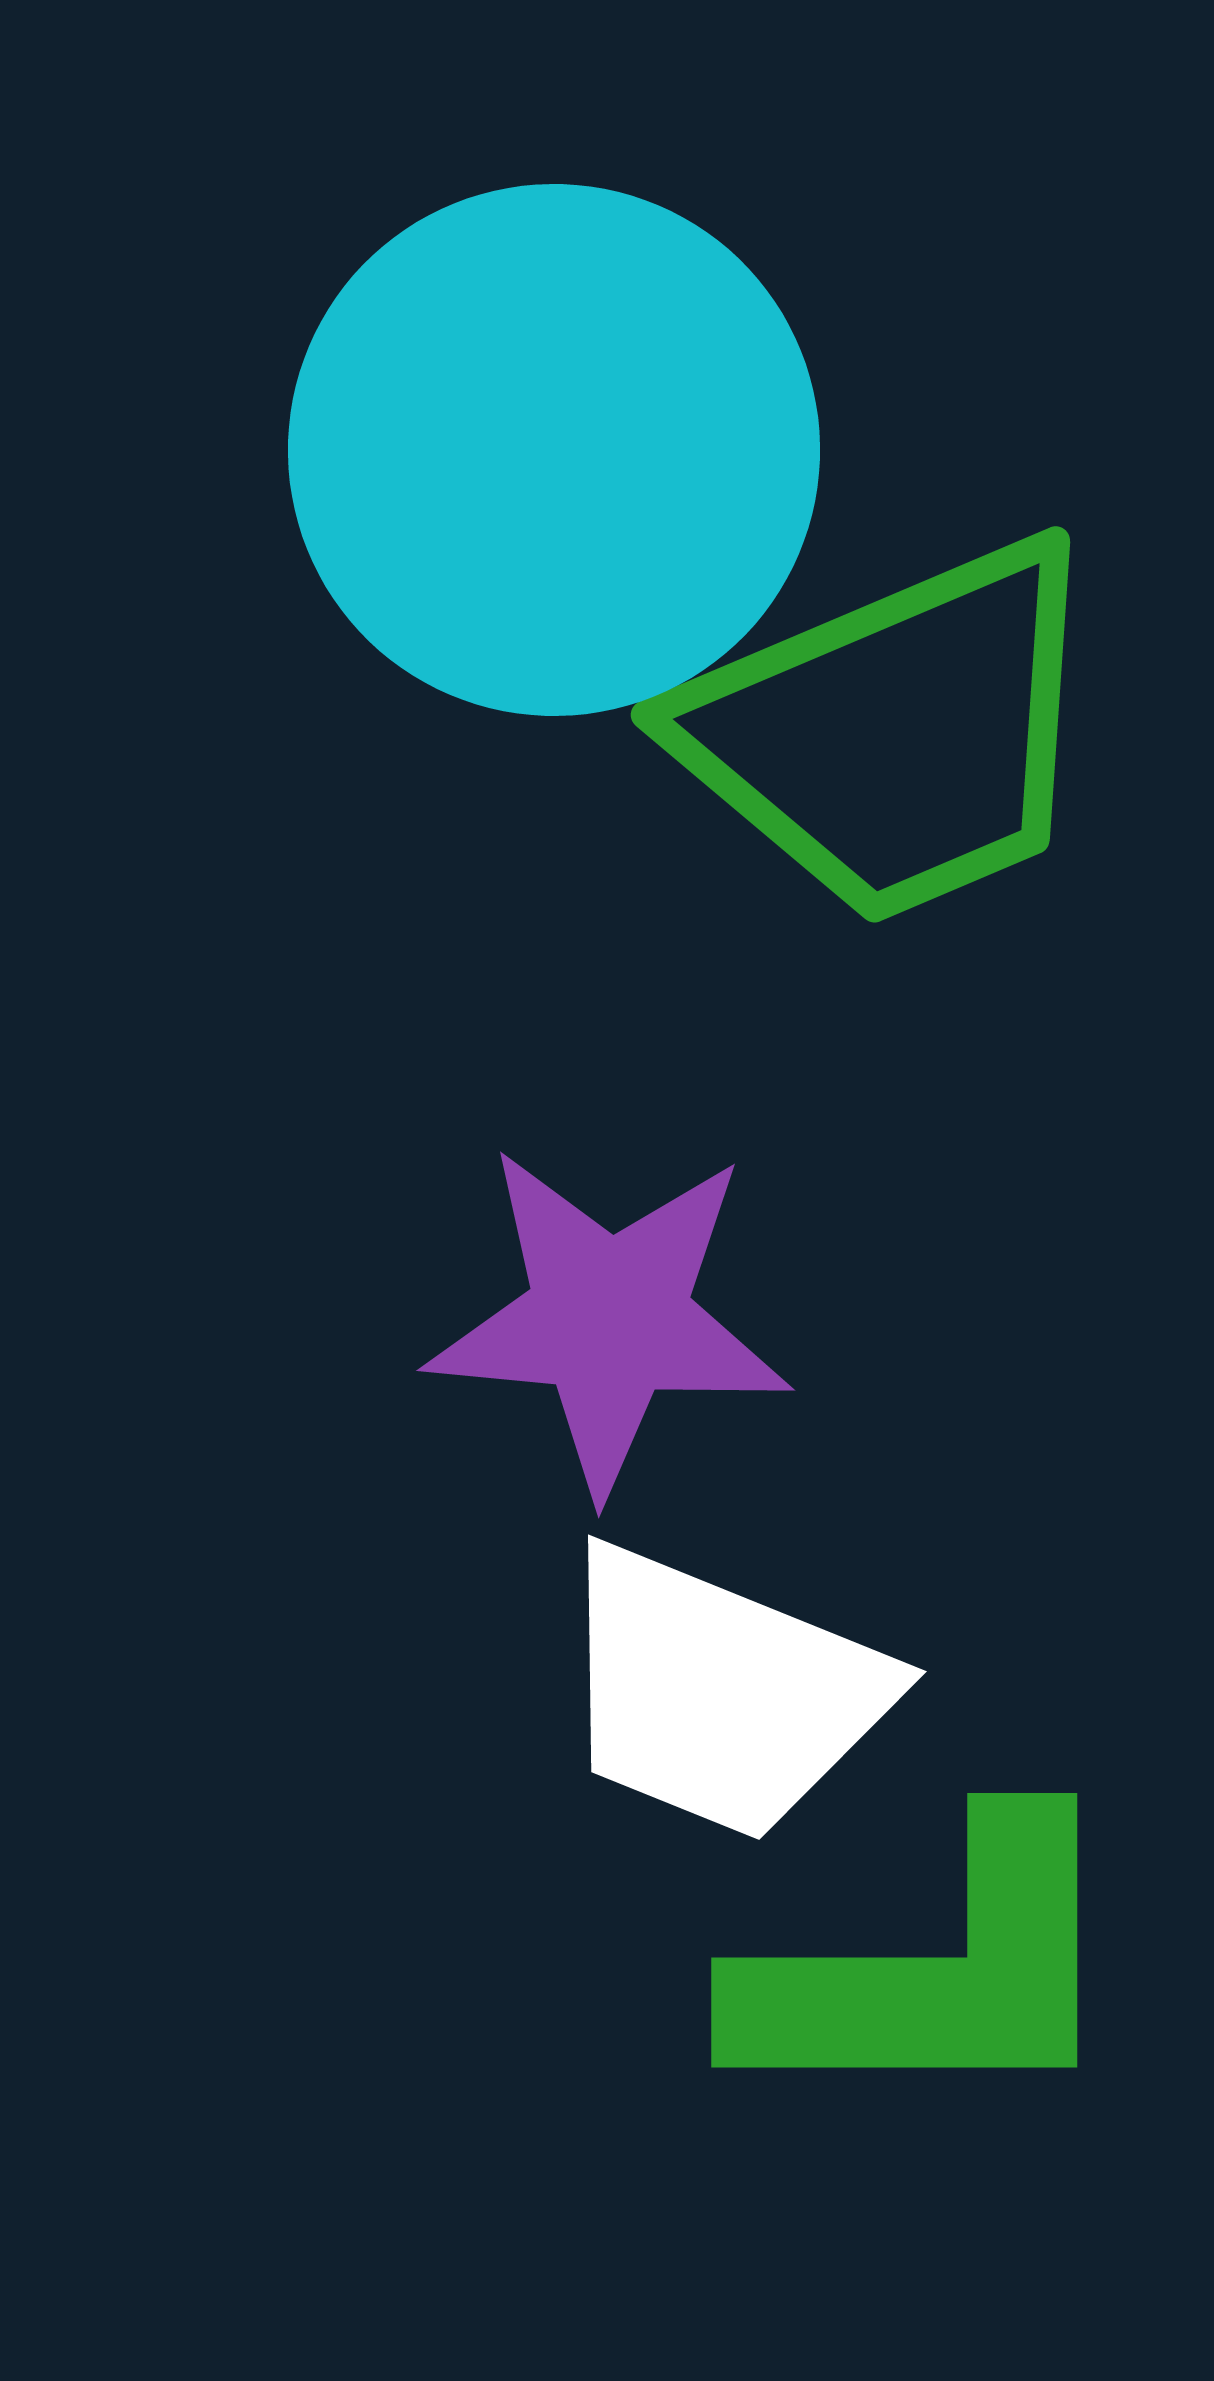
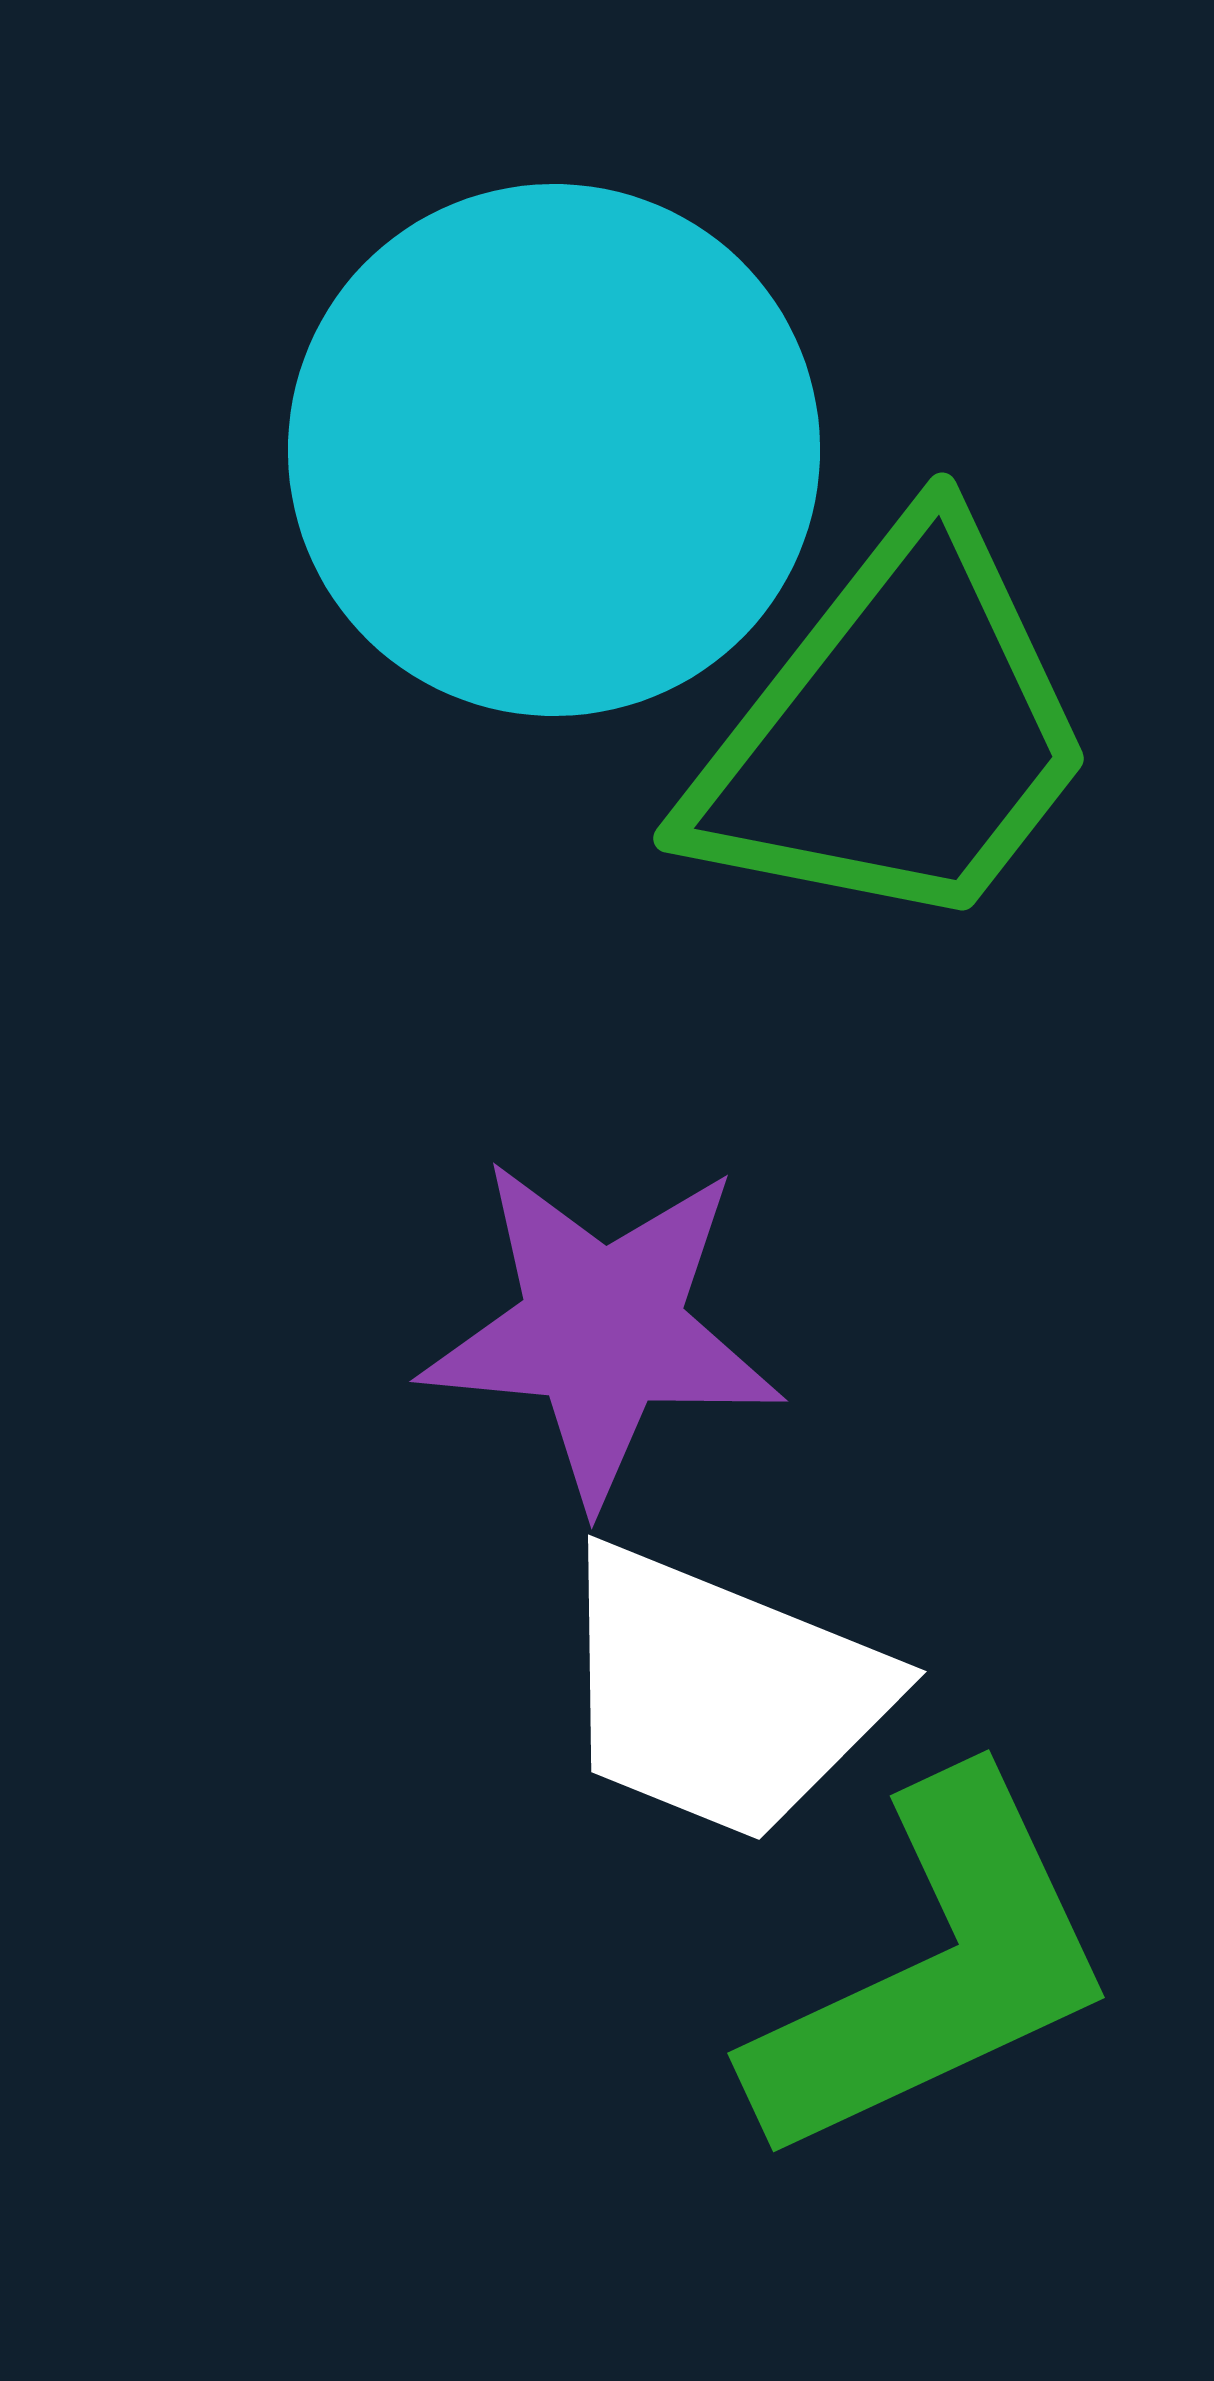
green trapezoid: rotated 29 degrees counterclockwise
purple star: moved 7 px left, 11 px down
green L-shape: rotated 25 degrees counterclockwise
